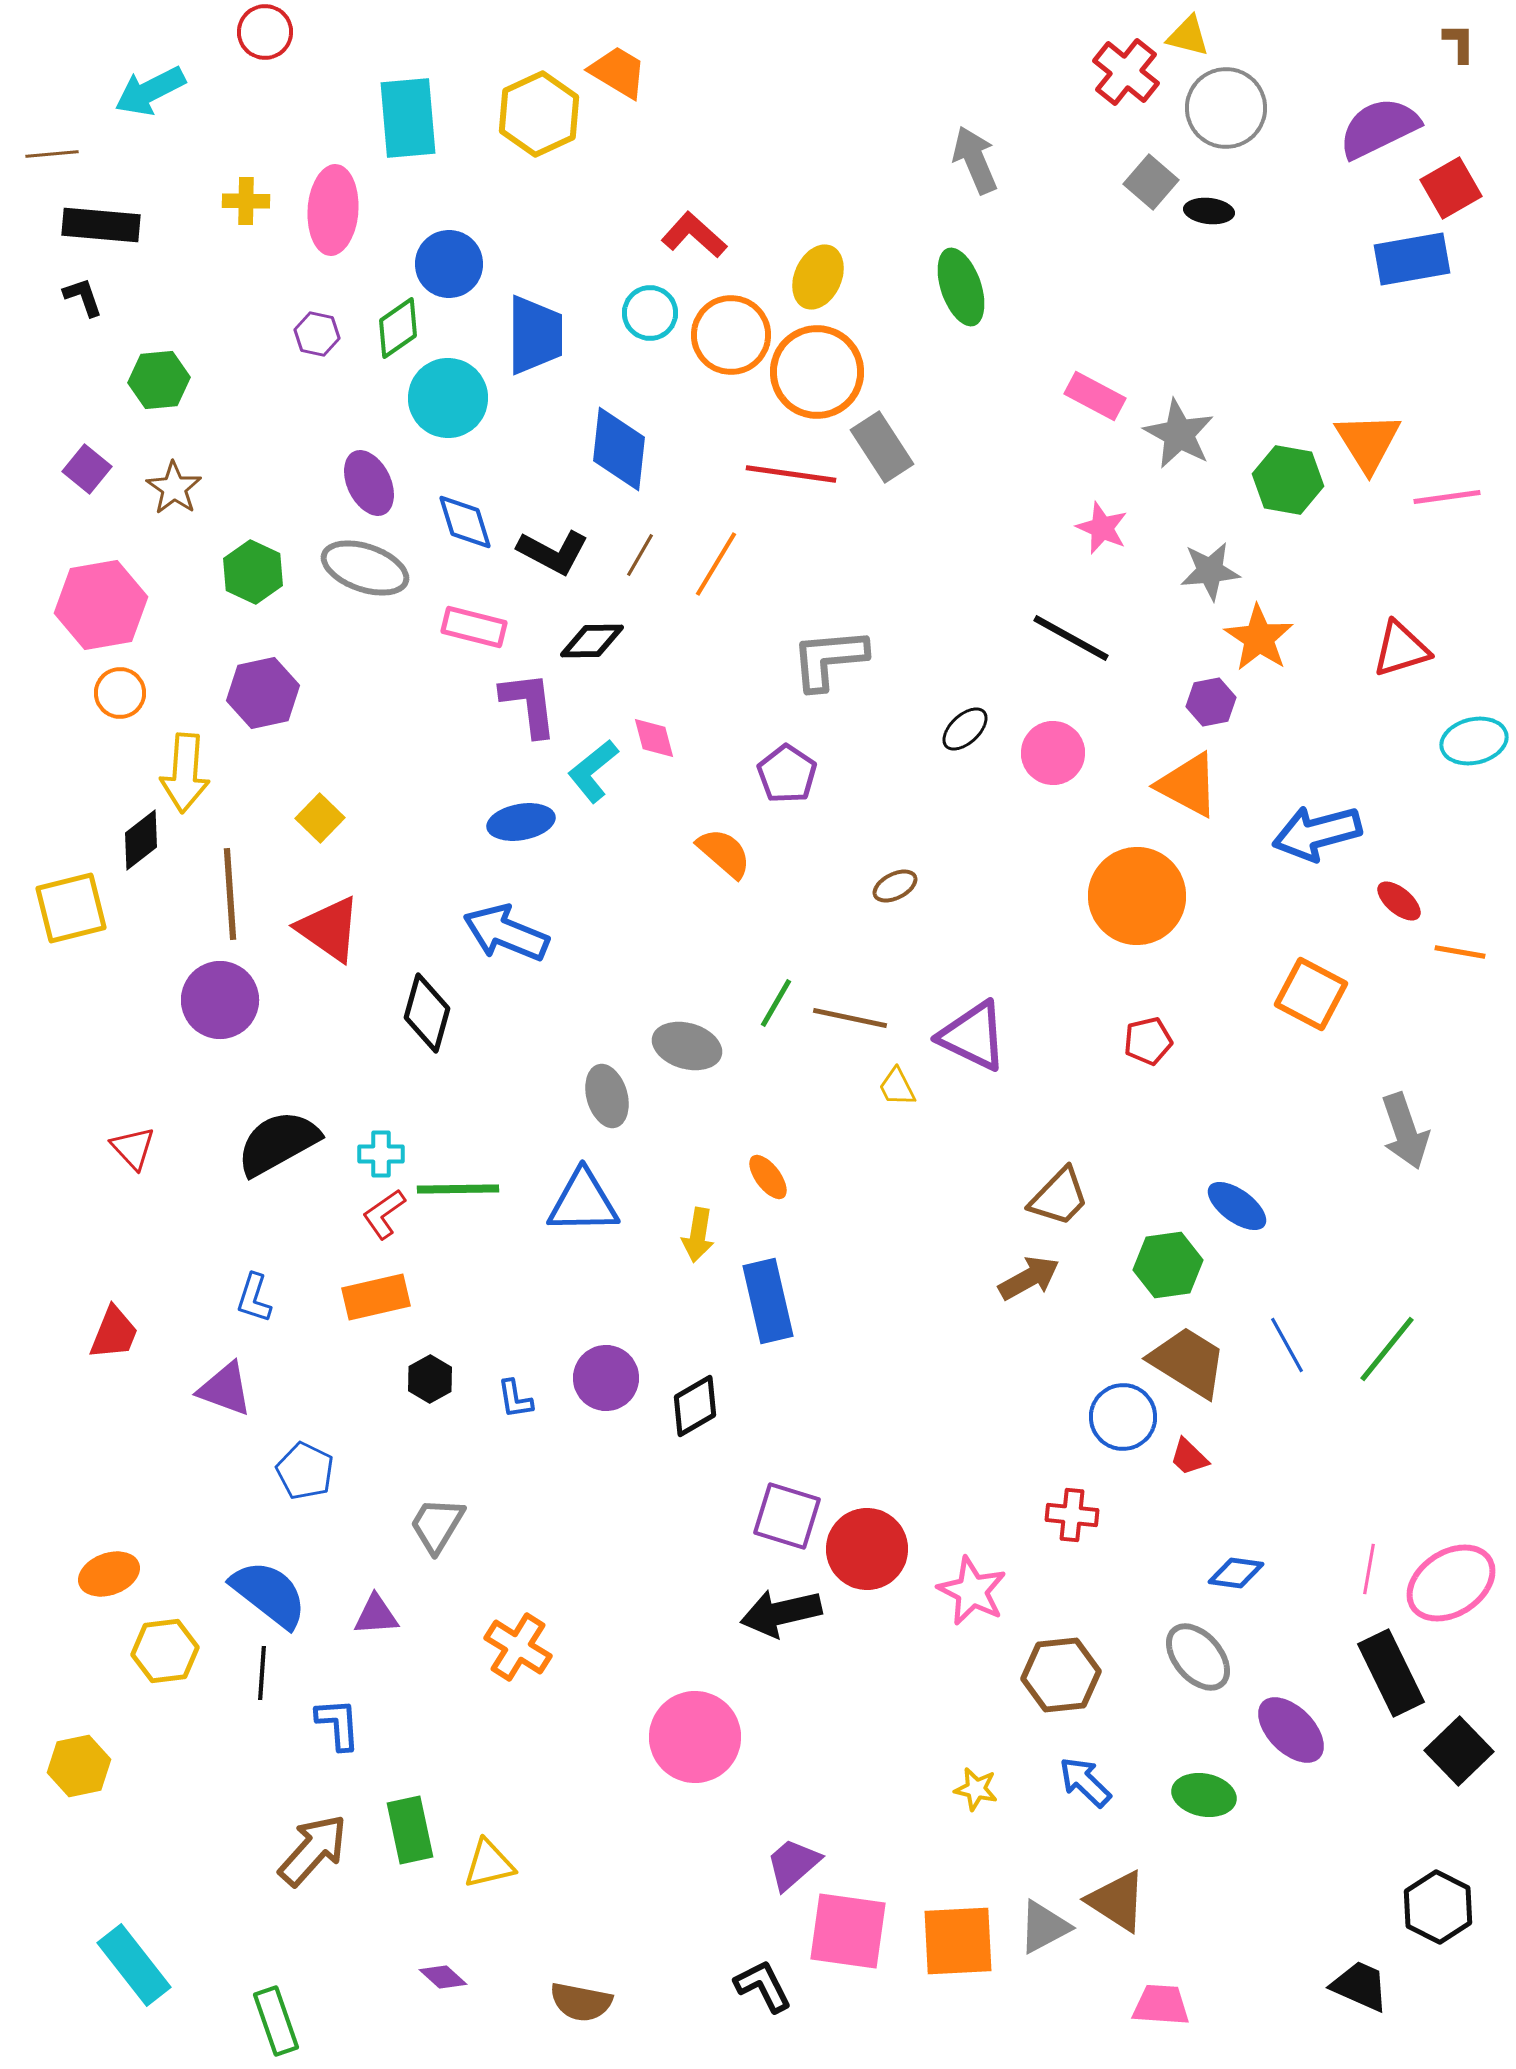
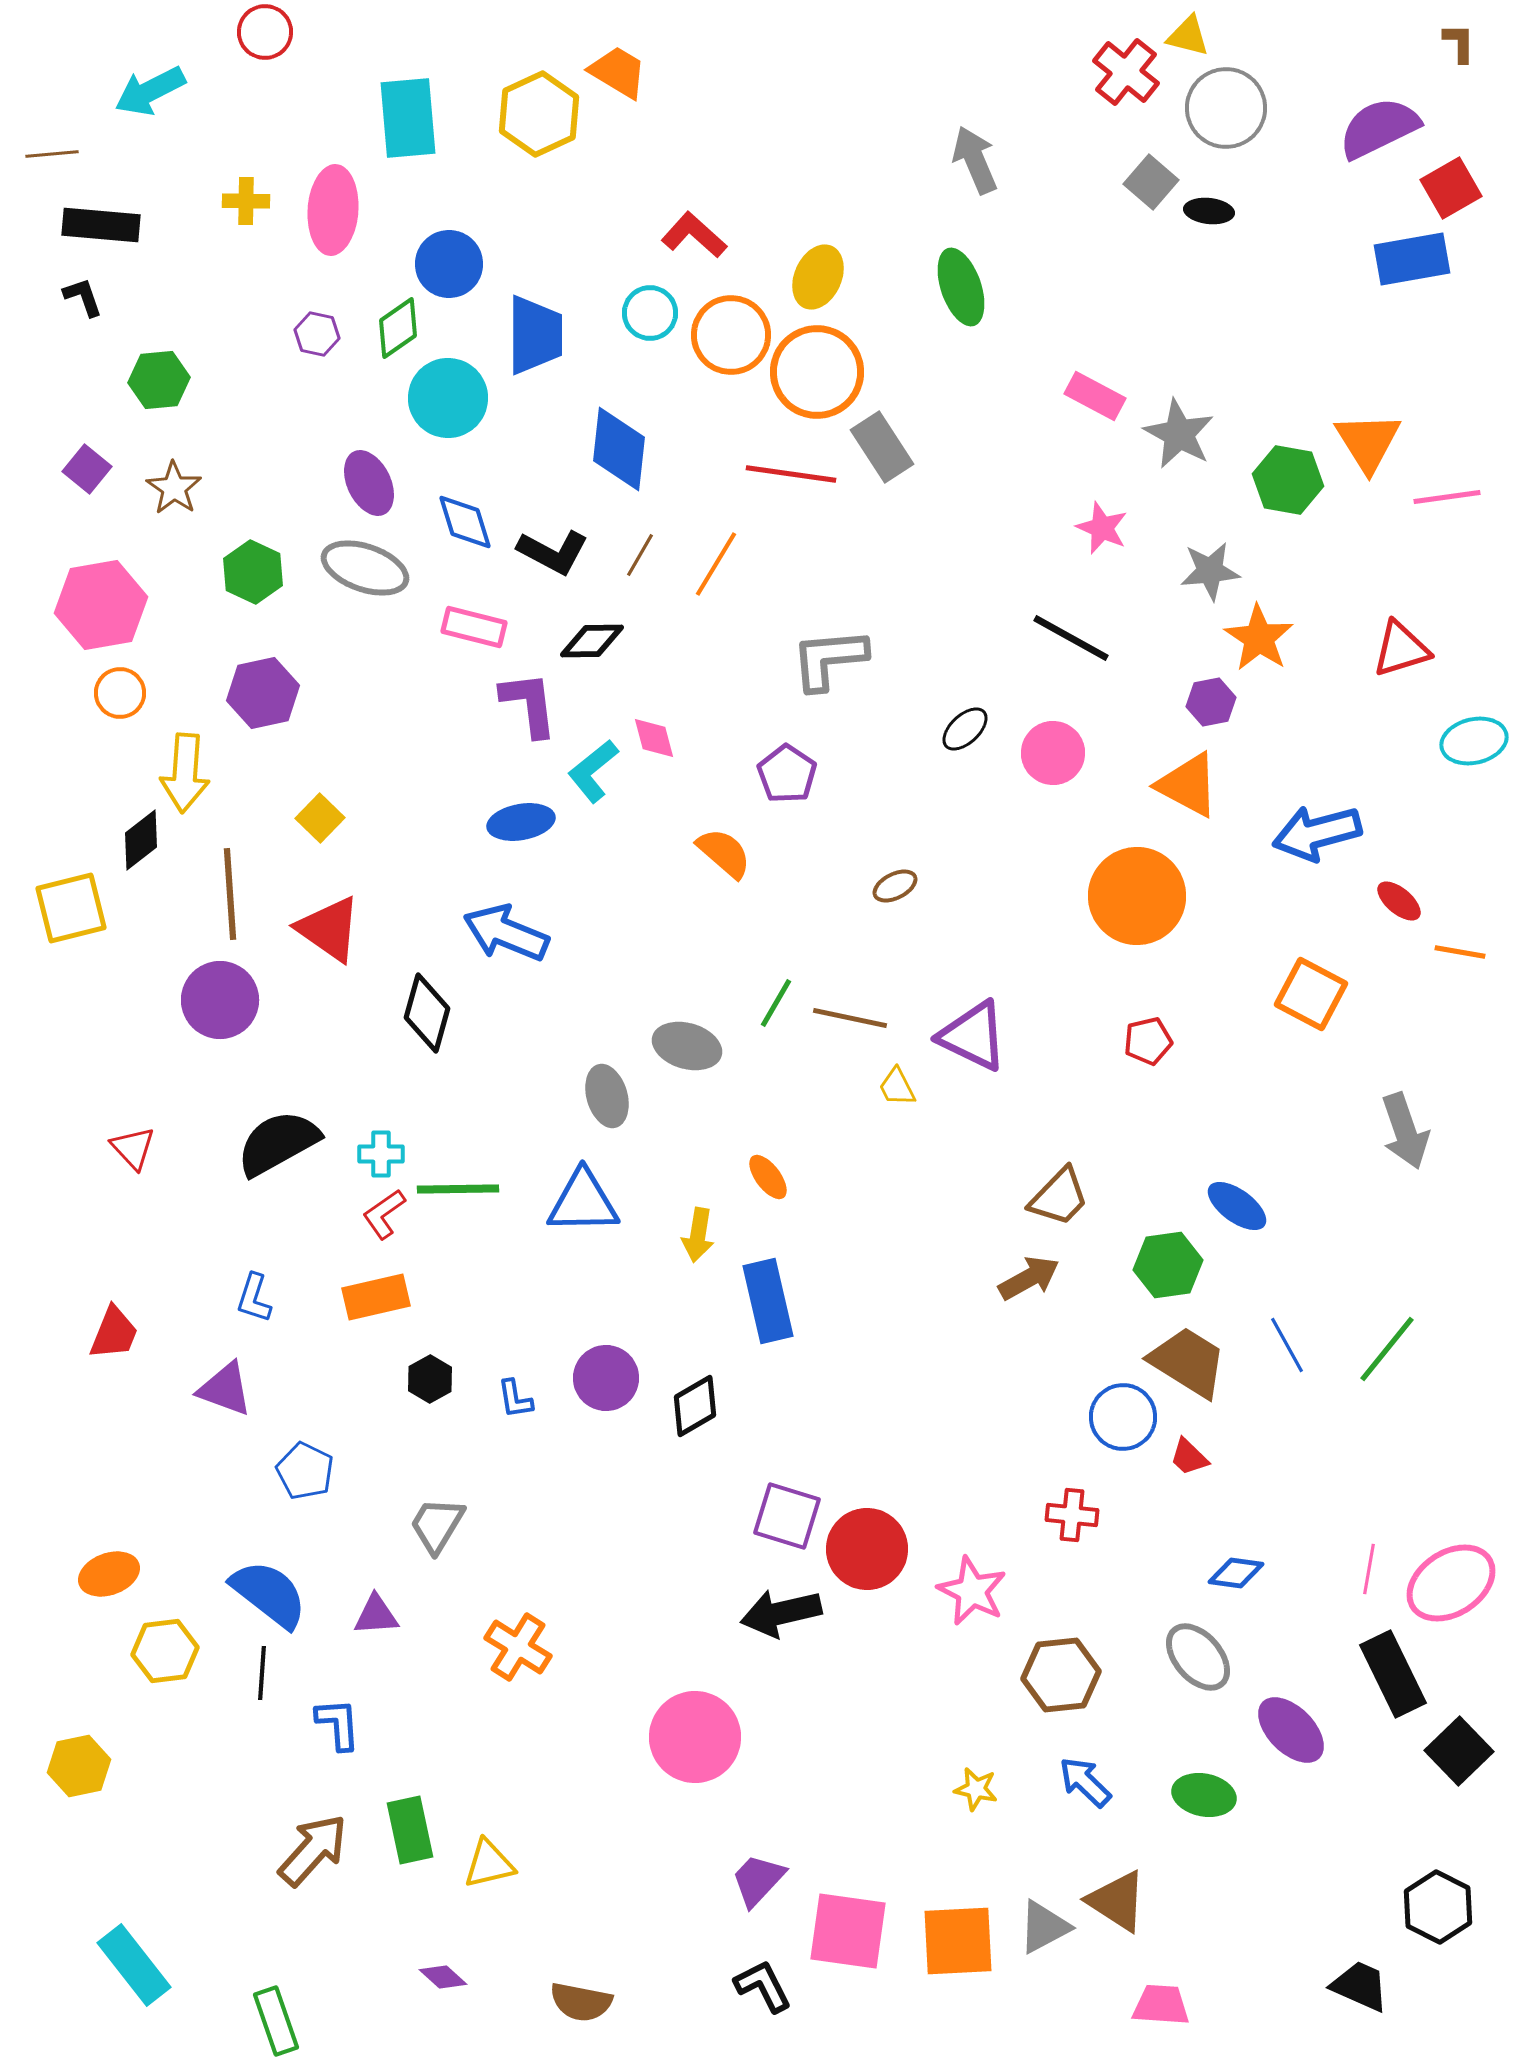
black rectangle at (1391, 1673): moved 2 px right, 1 px down
purple trapezoid at (793, 1864): moved 35 px left, 16 px down; rotated 6 degrees counterclockwise
